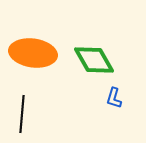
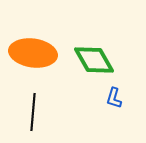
black line: moved 11 px right, 2 px up
